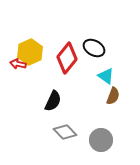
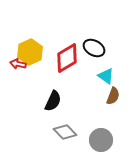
red diamond: rotated 20 degrees clockwise
